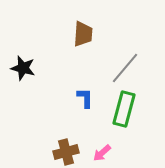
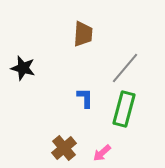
brown cross: moved 2 px left, 4 px up; rotated 25 degrees counterclockwise
